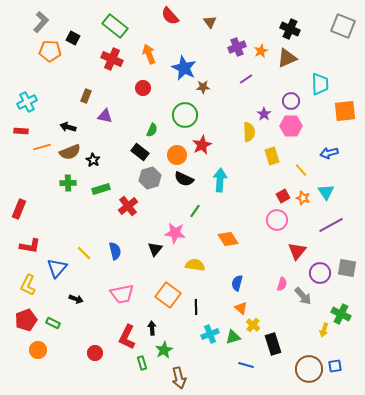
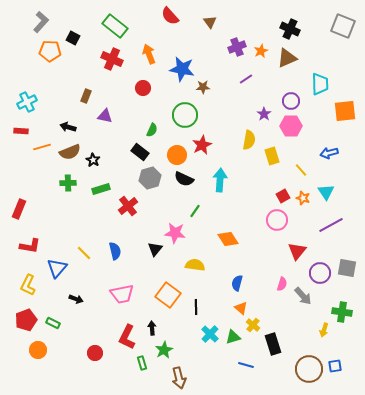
blue star at (184, 68): moved 2 px left, 1 px down; rotated 15 degrees counterclockwise
yellow semicircle at (249, 132): moved 8 px down; rotated 12 degrees clockwise
green cross at (341, 314): moved 1 px right, 2 px up; rotated 18 degrees counterclockwise
cyan cross at (210, 334): rotated 24 degrees counterclockwise
